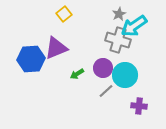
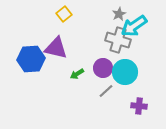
purple triangle: rotated 35 degrees clockwise
cyan circle: moved 3 px up
